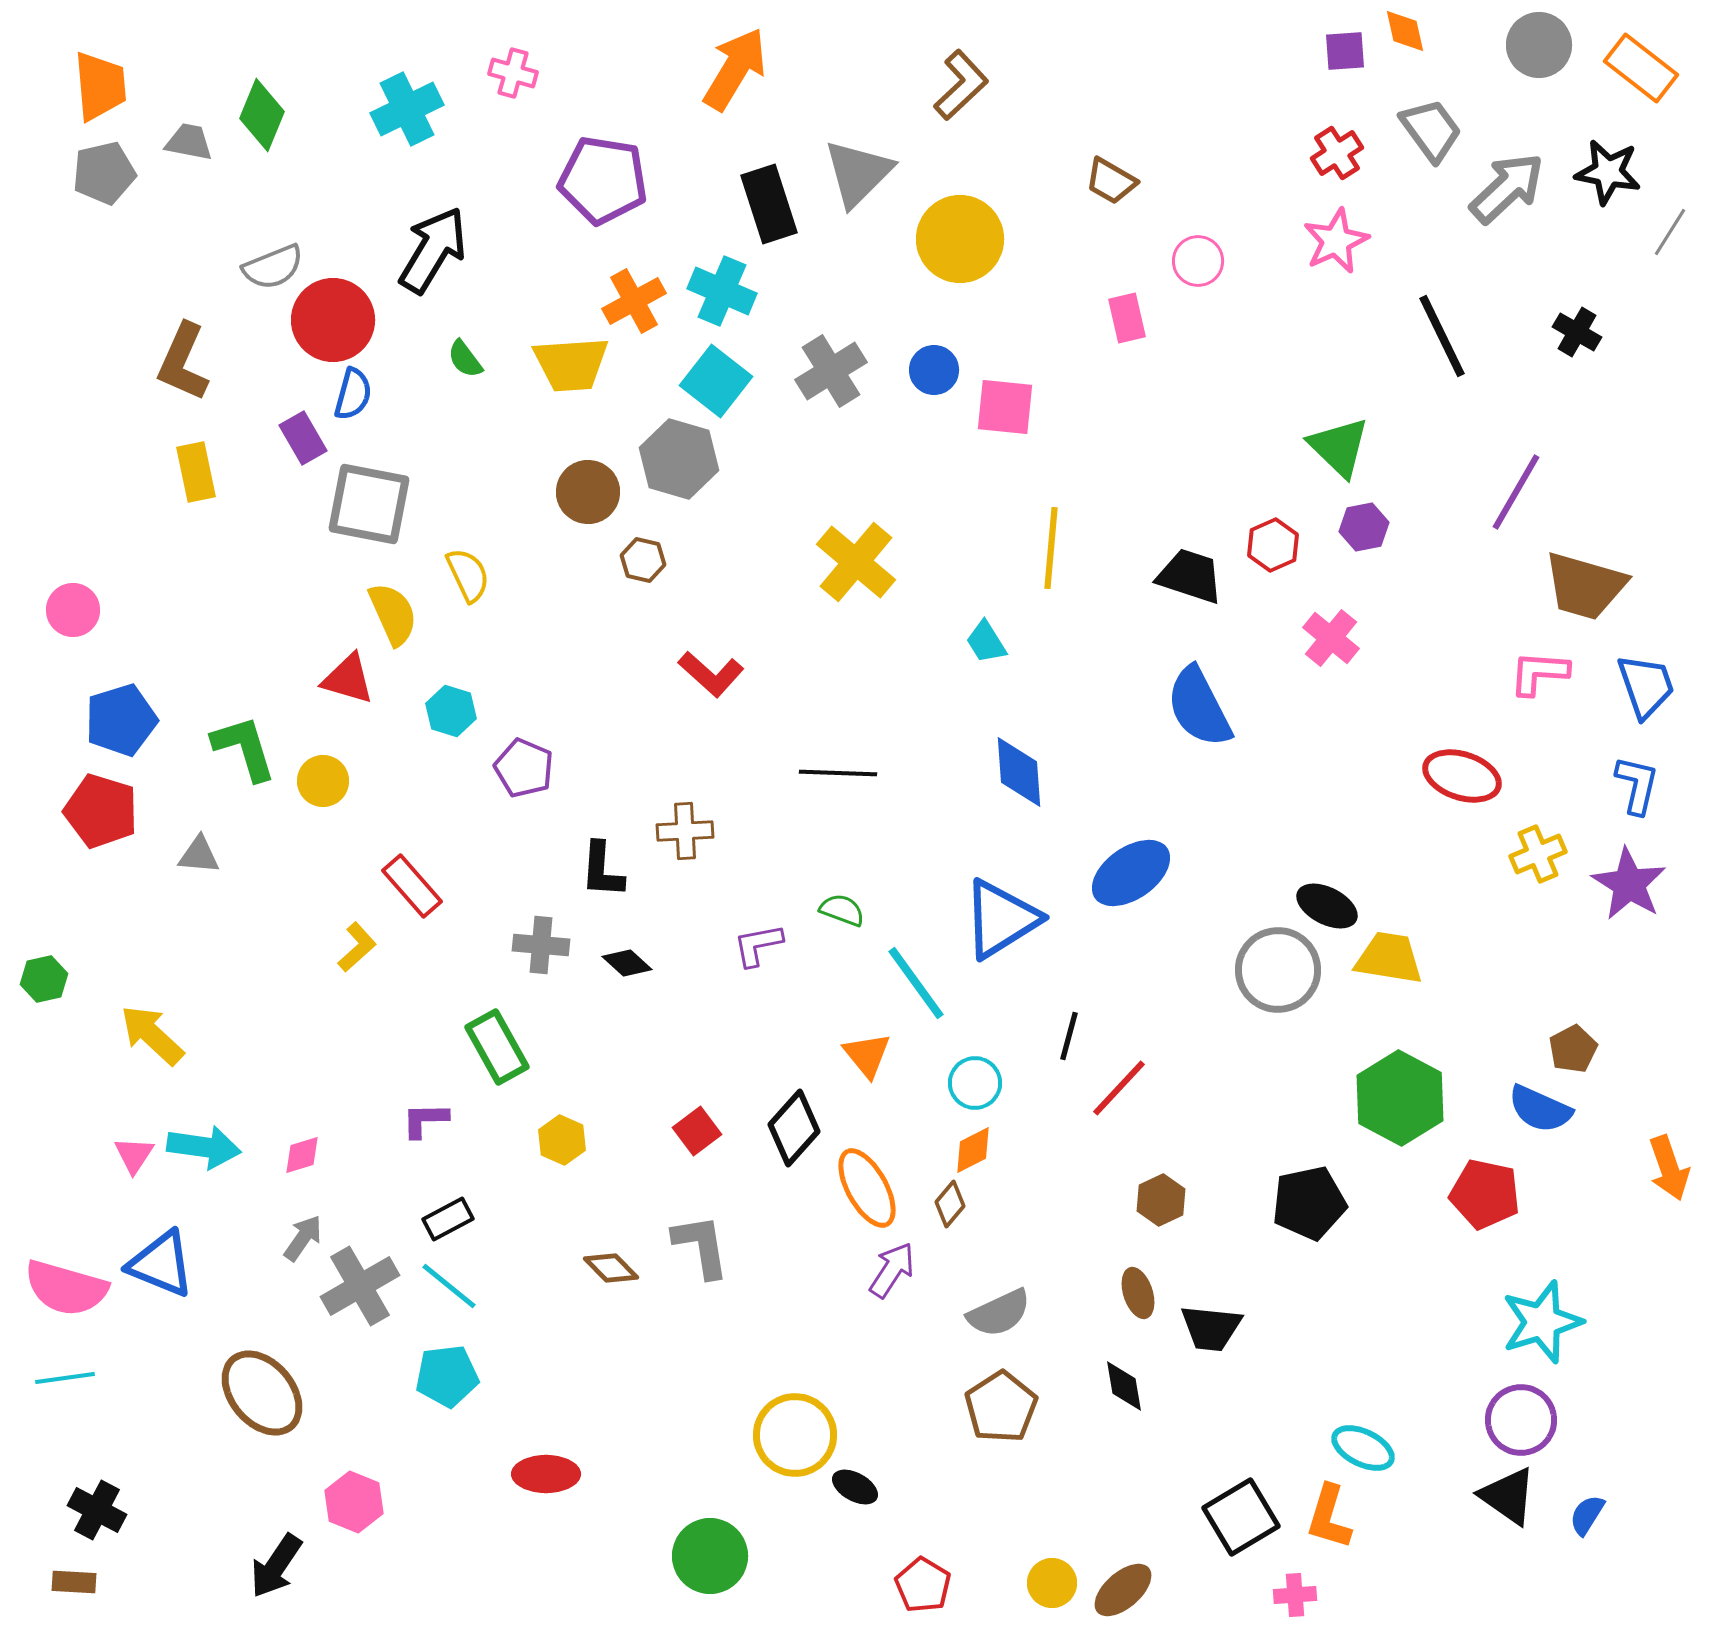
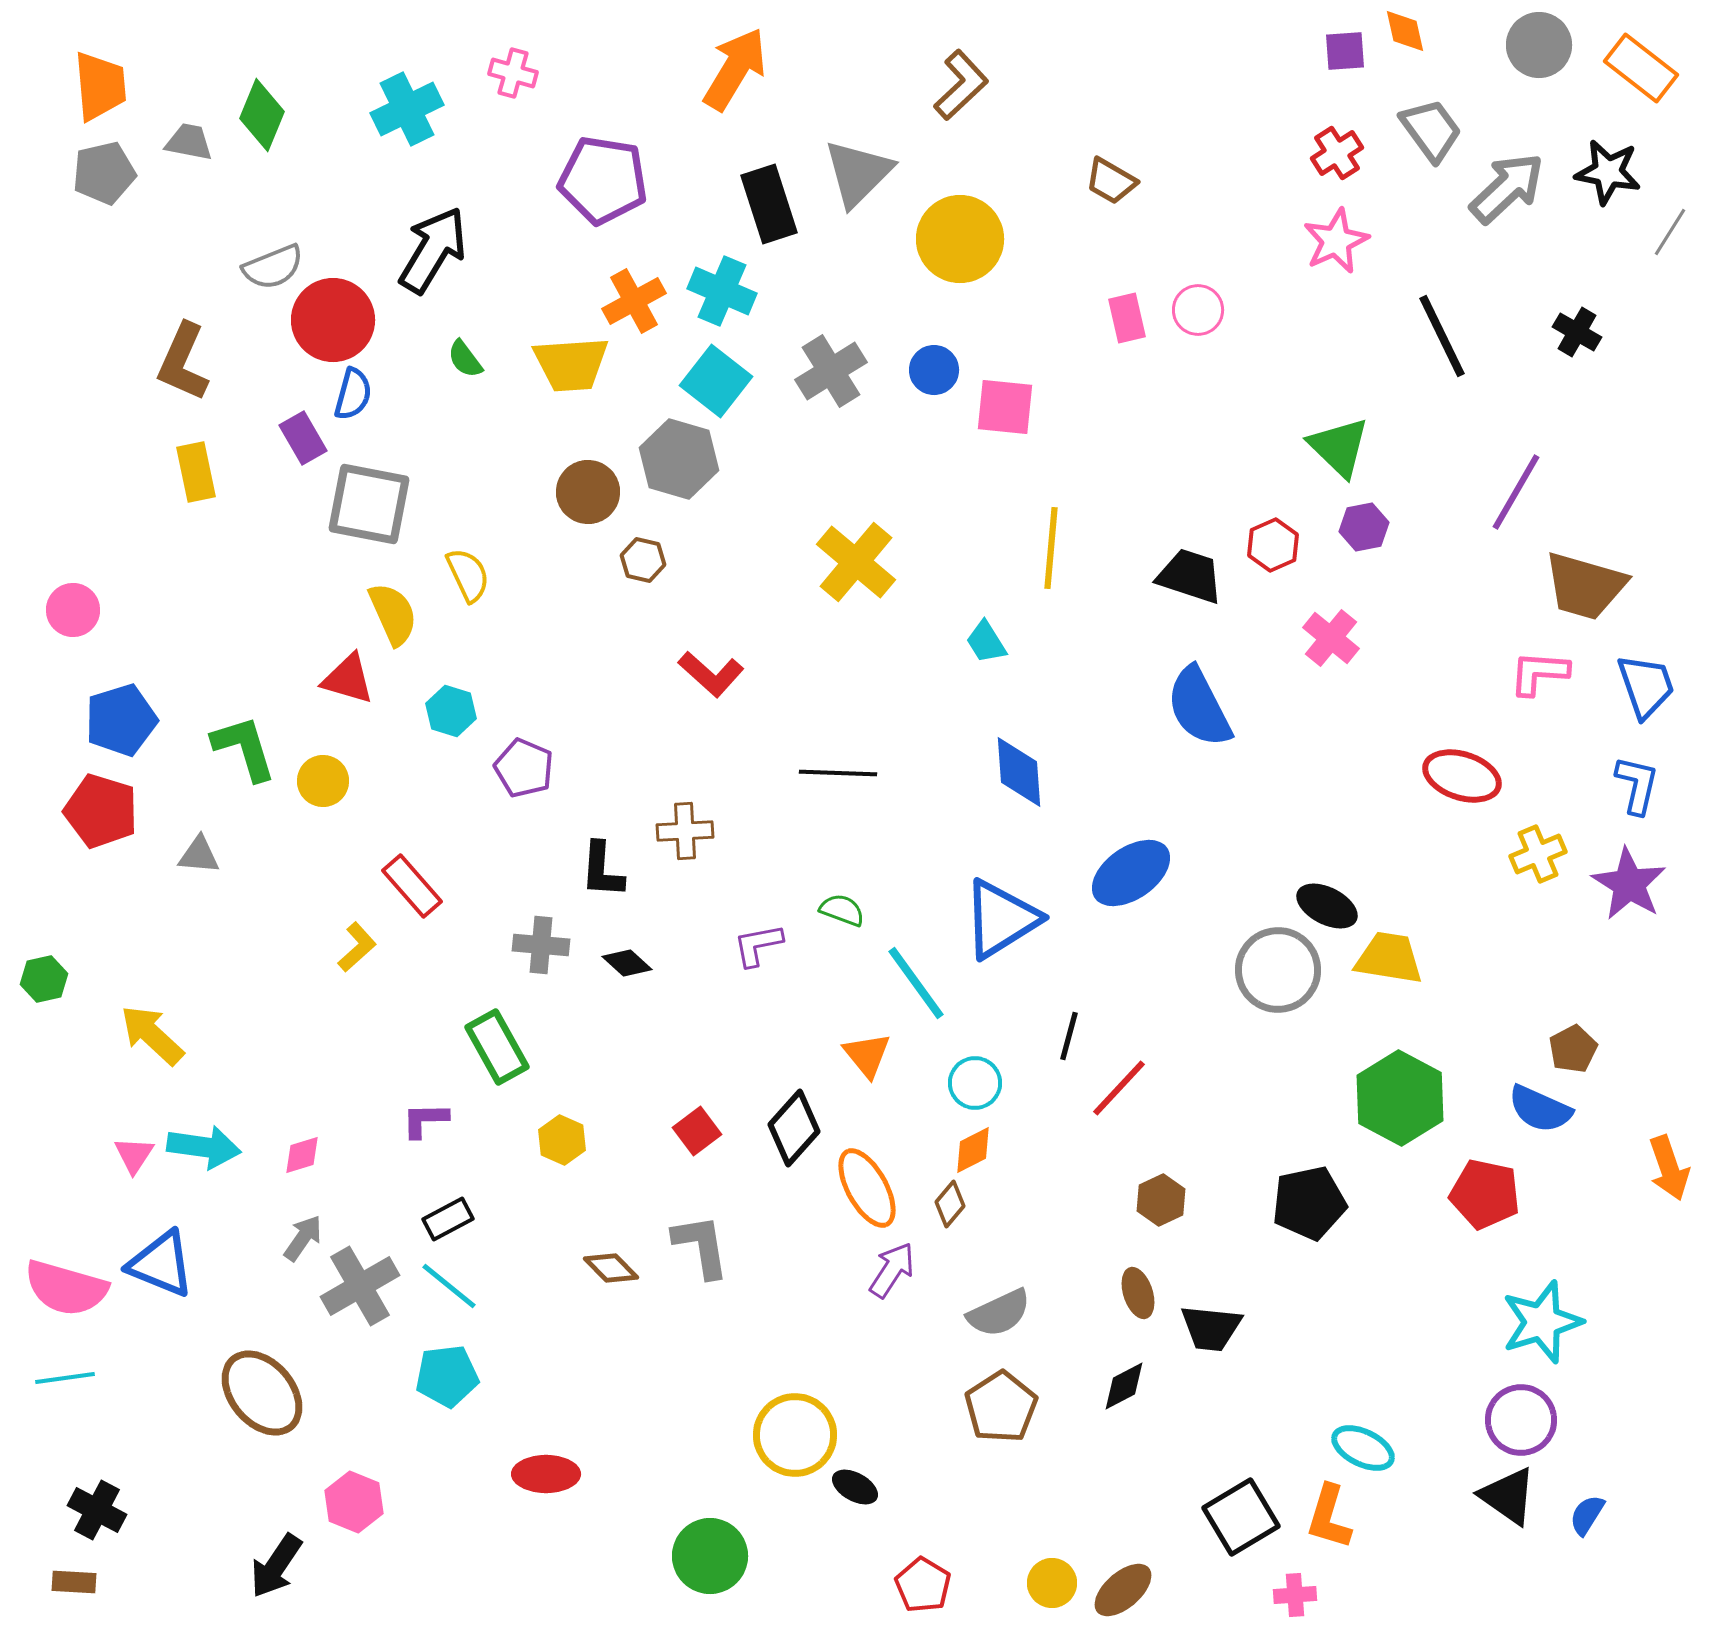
pink circle at (1198, 261): moved 49 px down
black diamond at (1124, 1386): rotated 72 degrees clockwise
